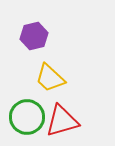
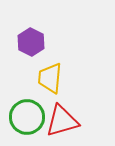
purple hexagon: moved 3 px left, 6 px down; rotated 20 degrees counterclockwise
yellow trapezoid: rotated 52 degrees clockwise
